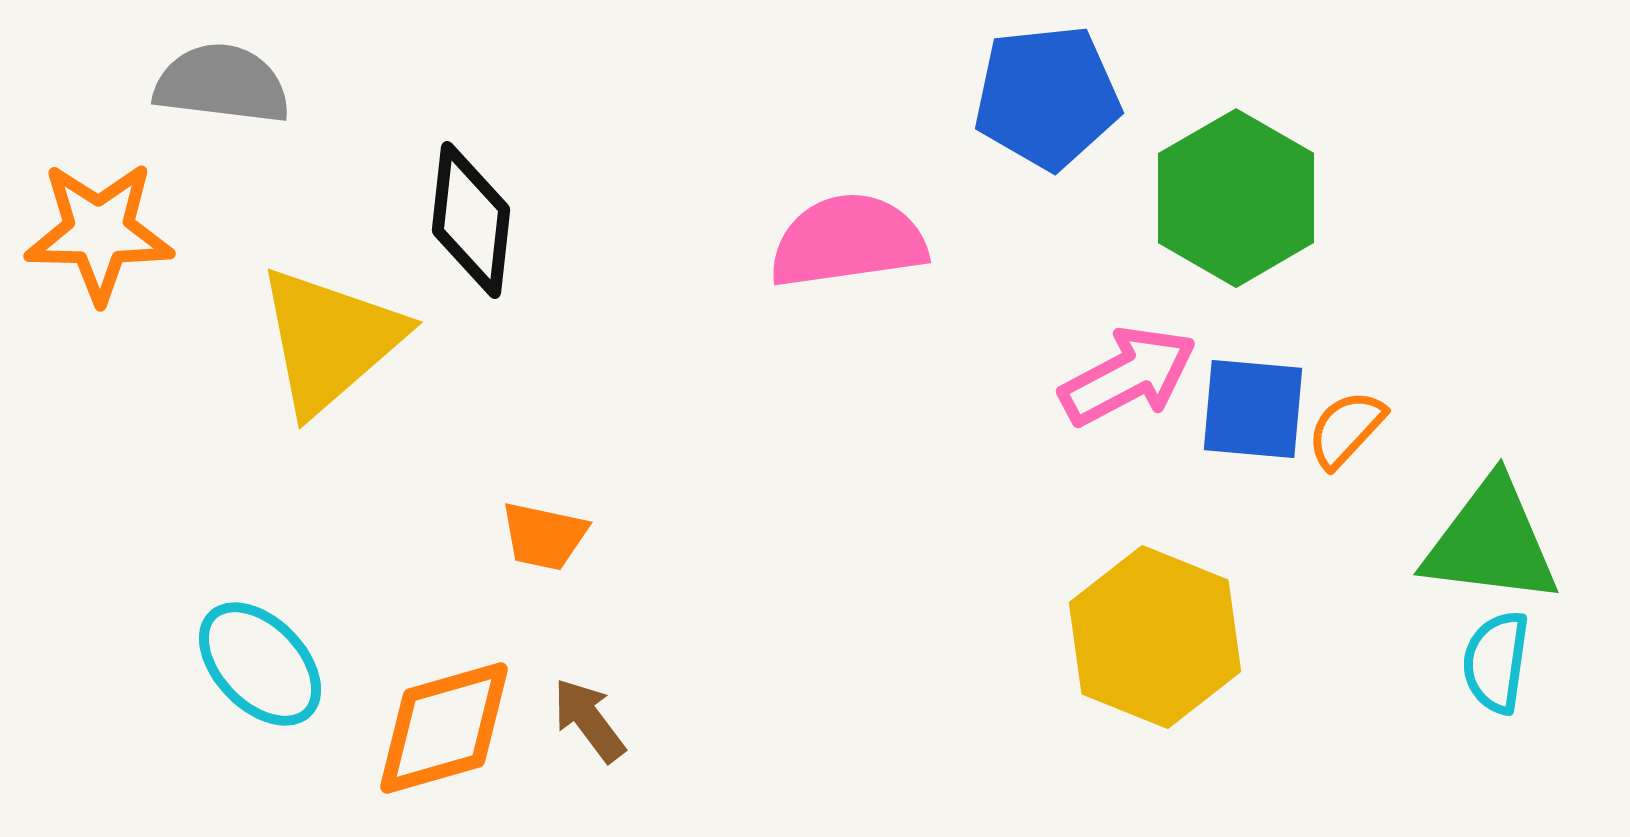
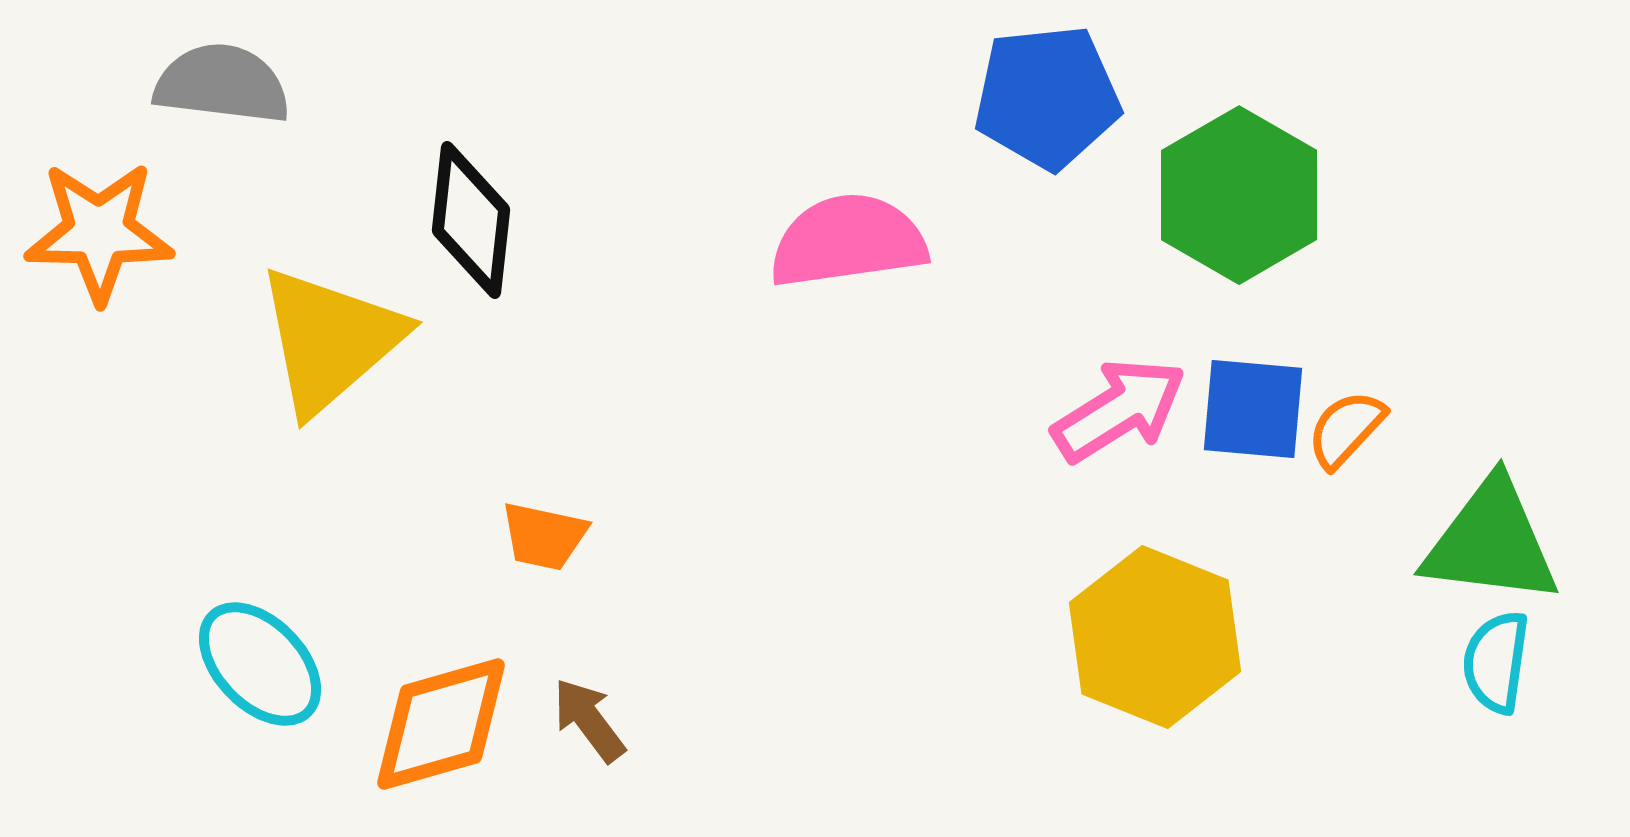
green hexagon: moved 3 px right, 3 px up
pink arrow: moved 9 px left, 34 px down; rotated 4 degrees counterclockwise
orange diamond: moved 3 px left, 4 px up
